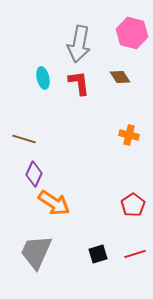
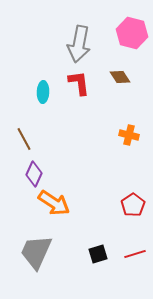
cyan ellipse: moved 14 px down; rotated 15 degrees clockwise
brown line: rotated 45 degrees clockwise
